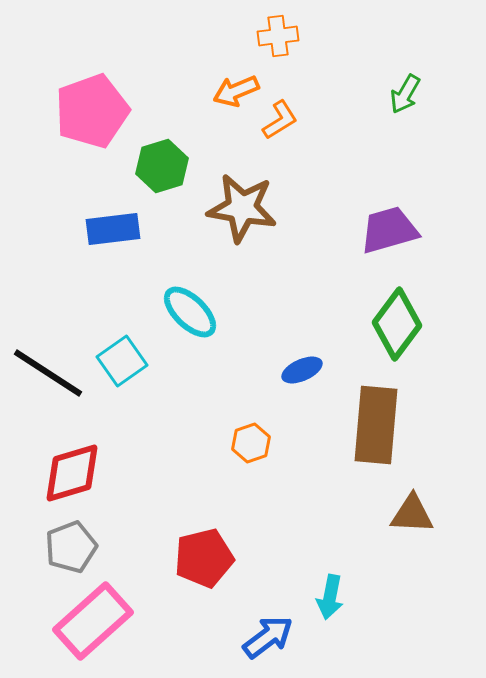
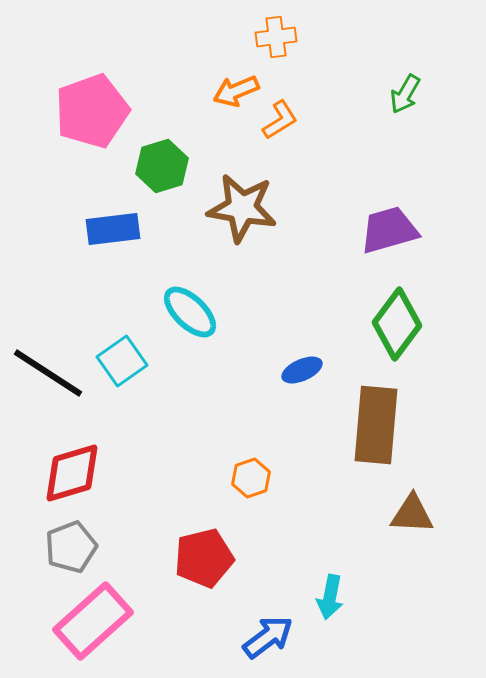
orange cross: moved 2 px left, 1 px down
orange hexagon: moved 35 px down
